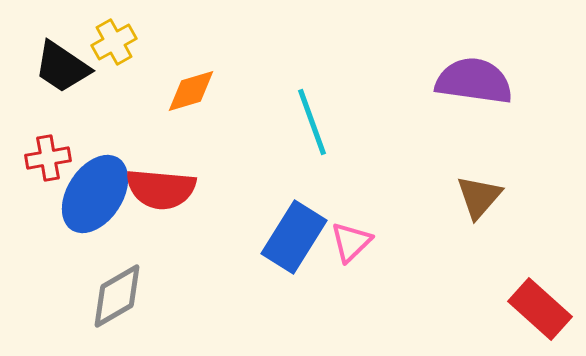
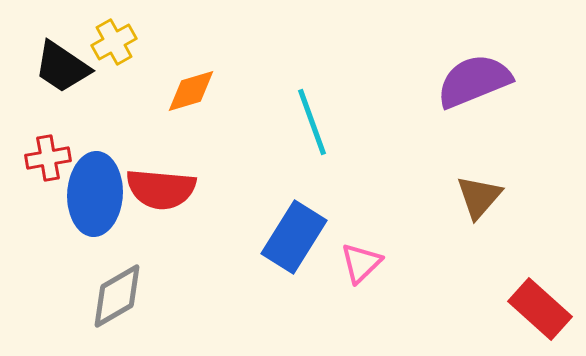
purple semicircle: rotated 30 degrees counterclockwise
blue ellipse: rotated 30 degrees counterclockwise
pink triangle: moved 10 px right, 21 px down
